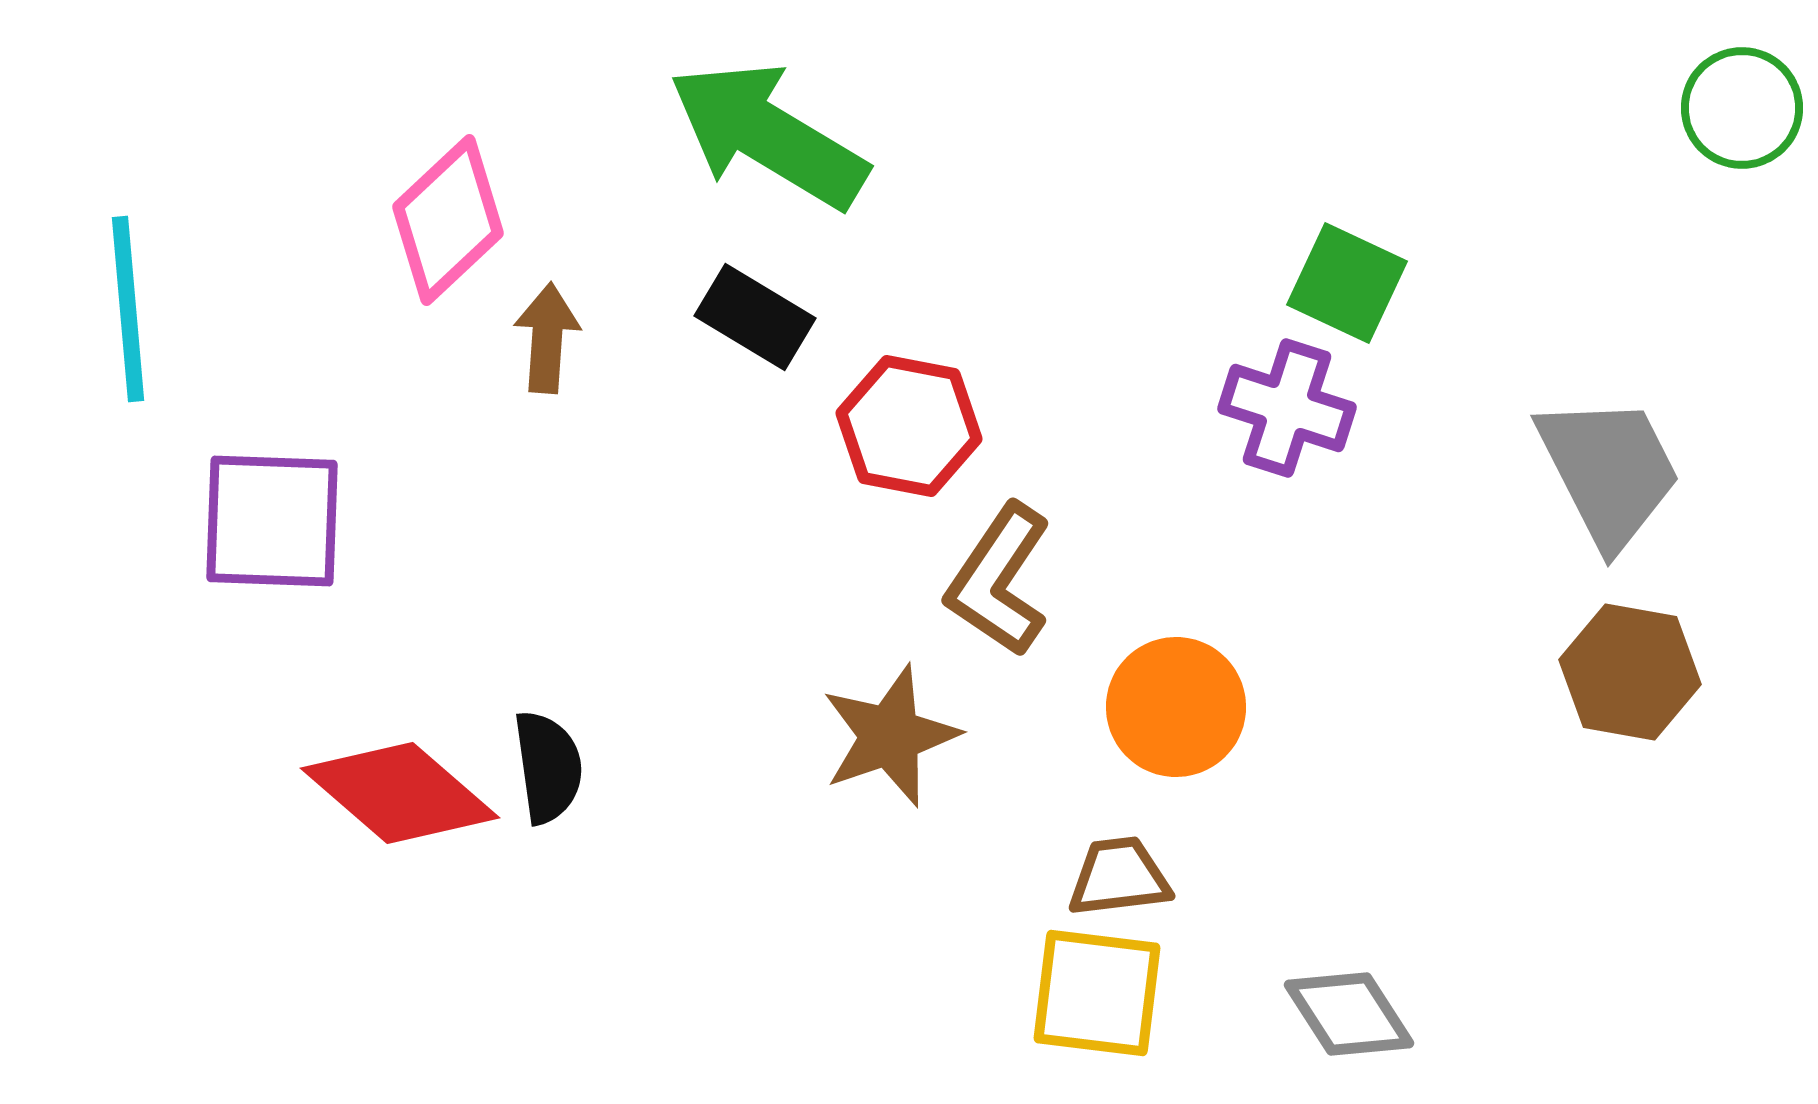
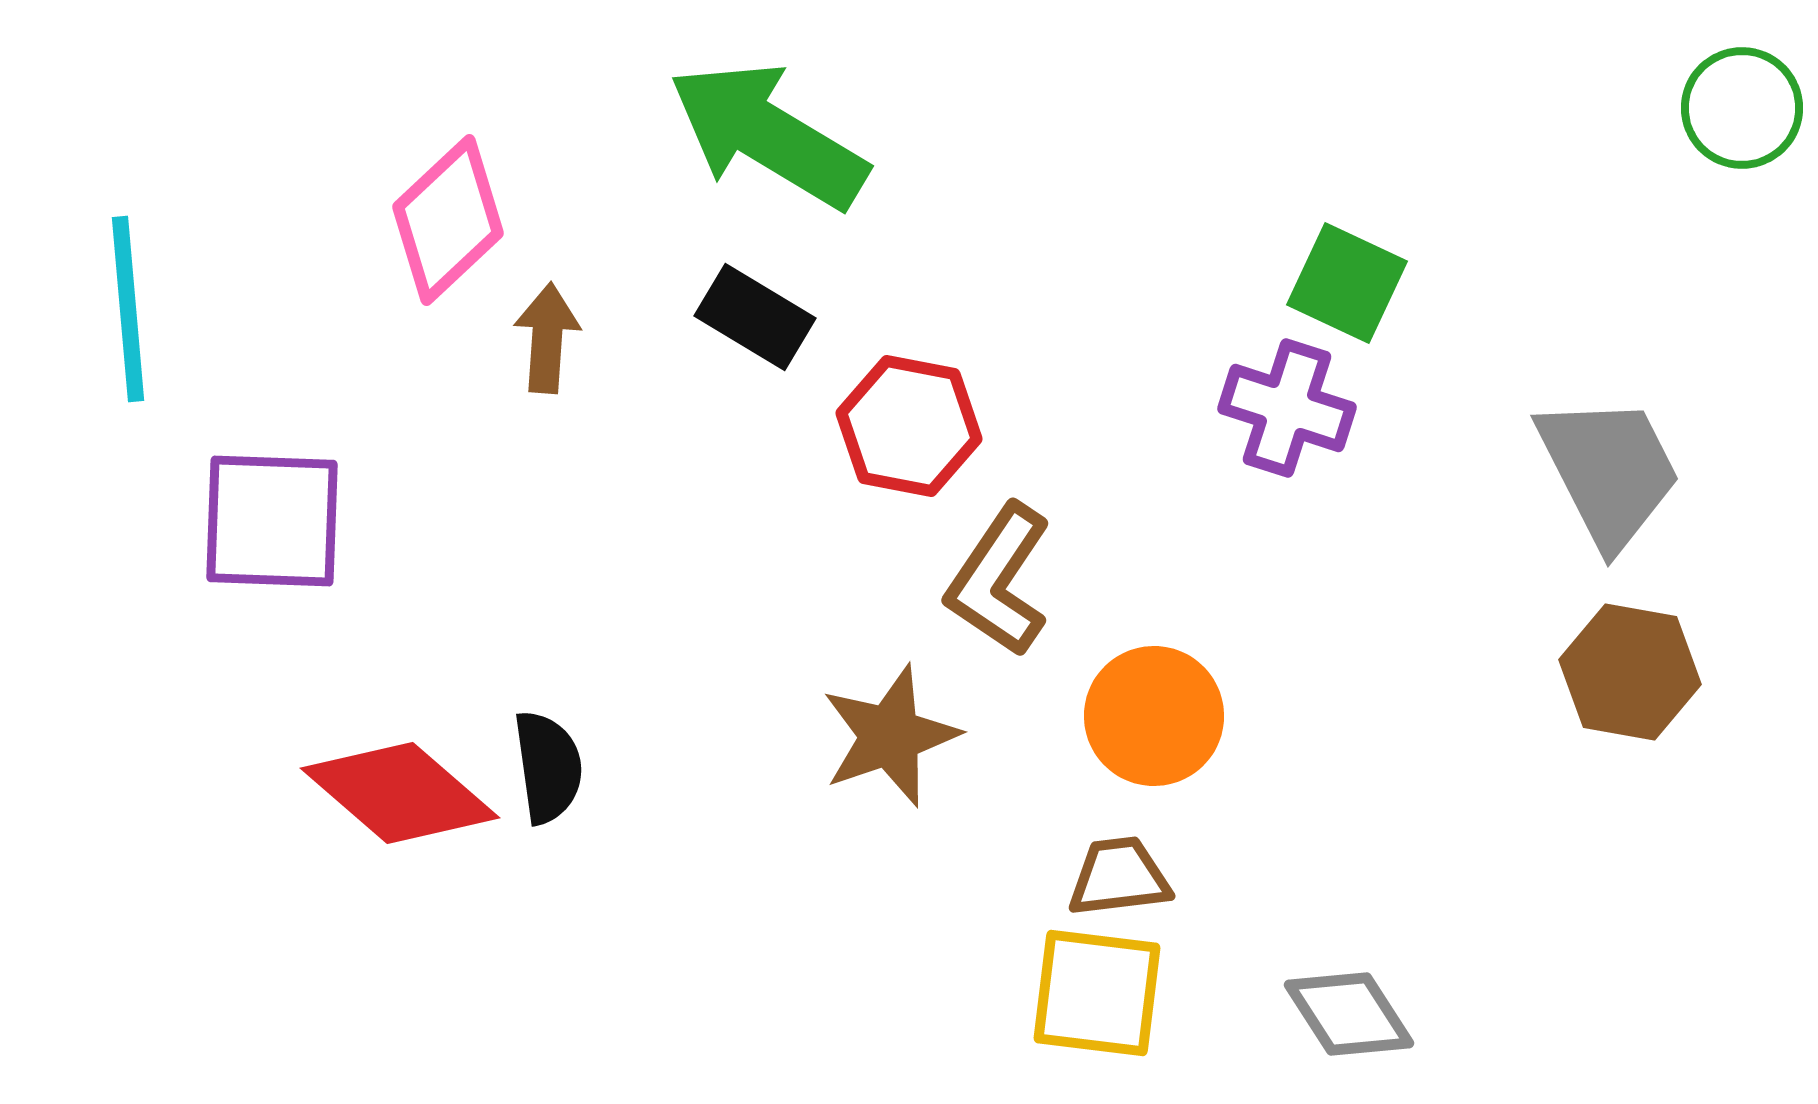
orange circle: moved 22 px left, 9 px down
